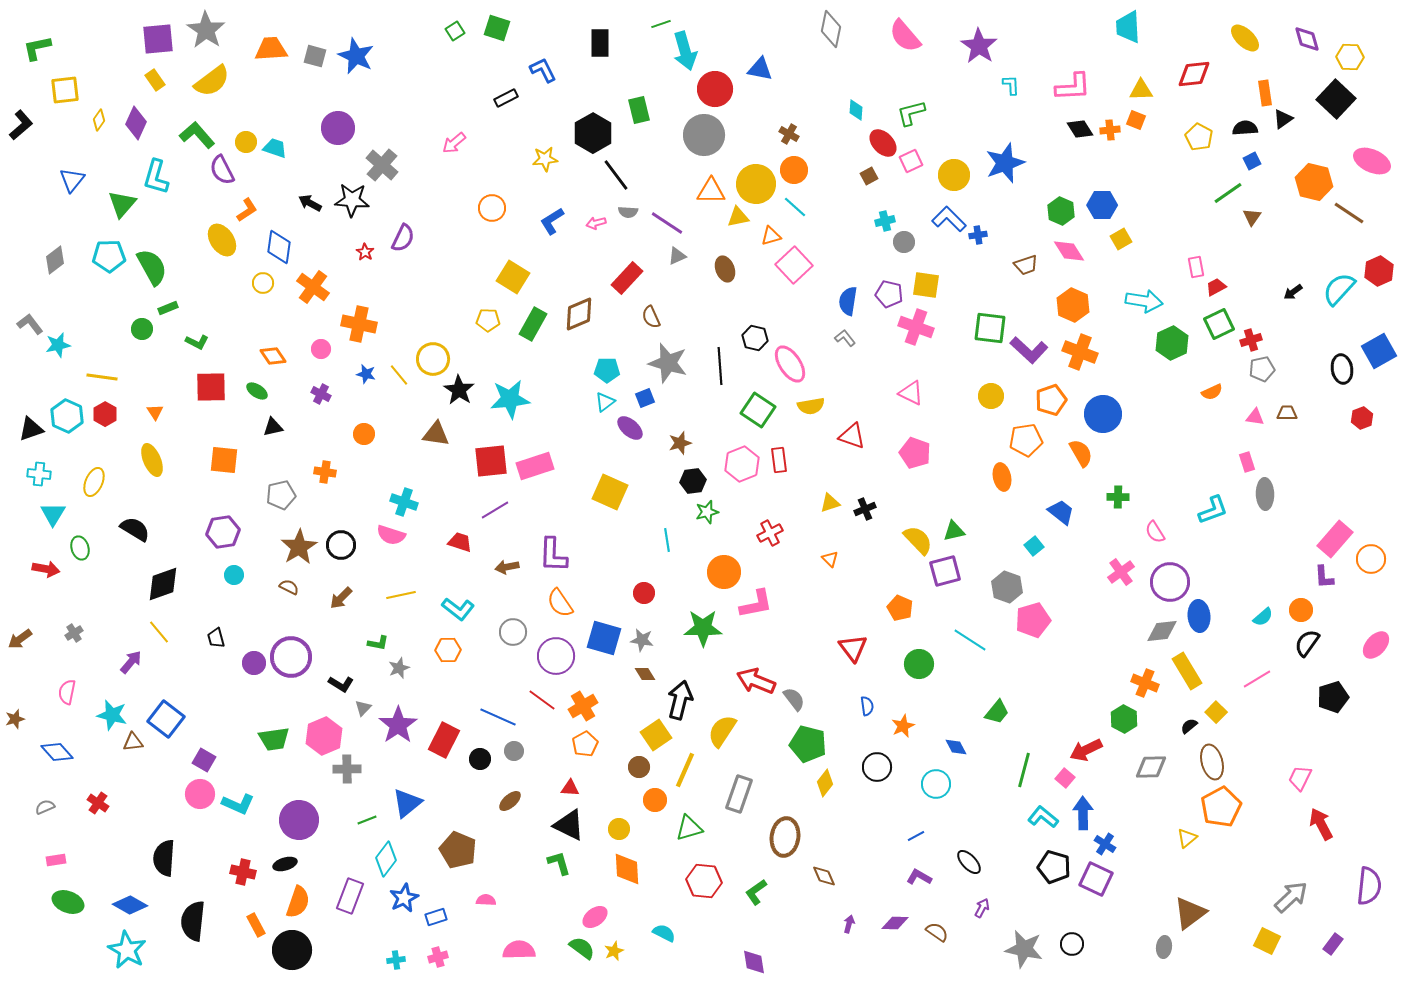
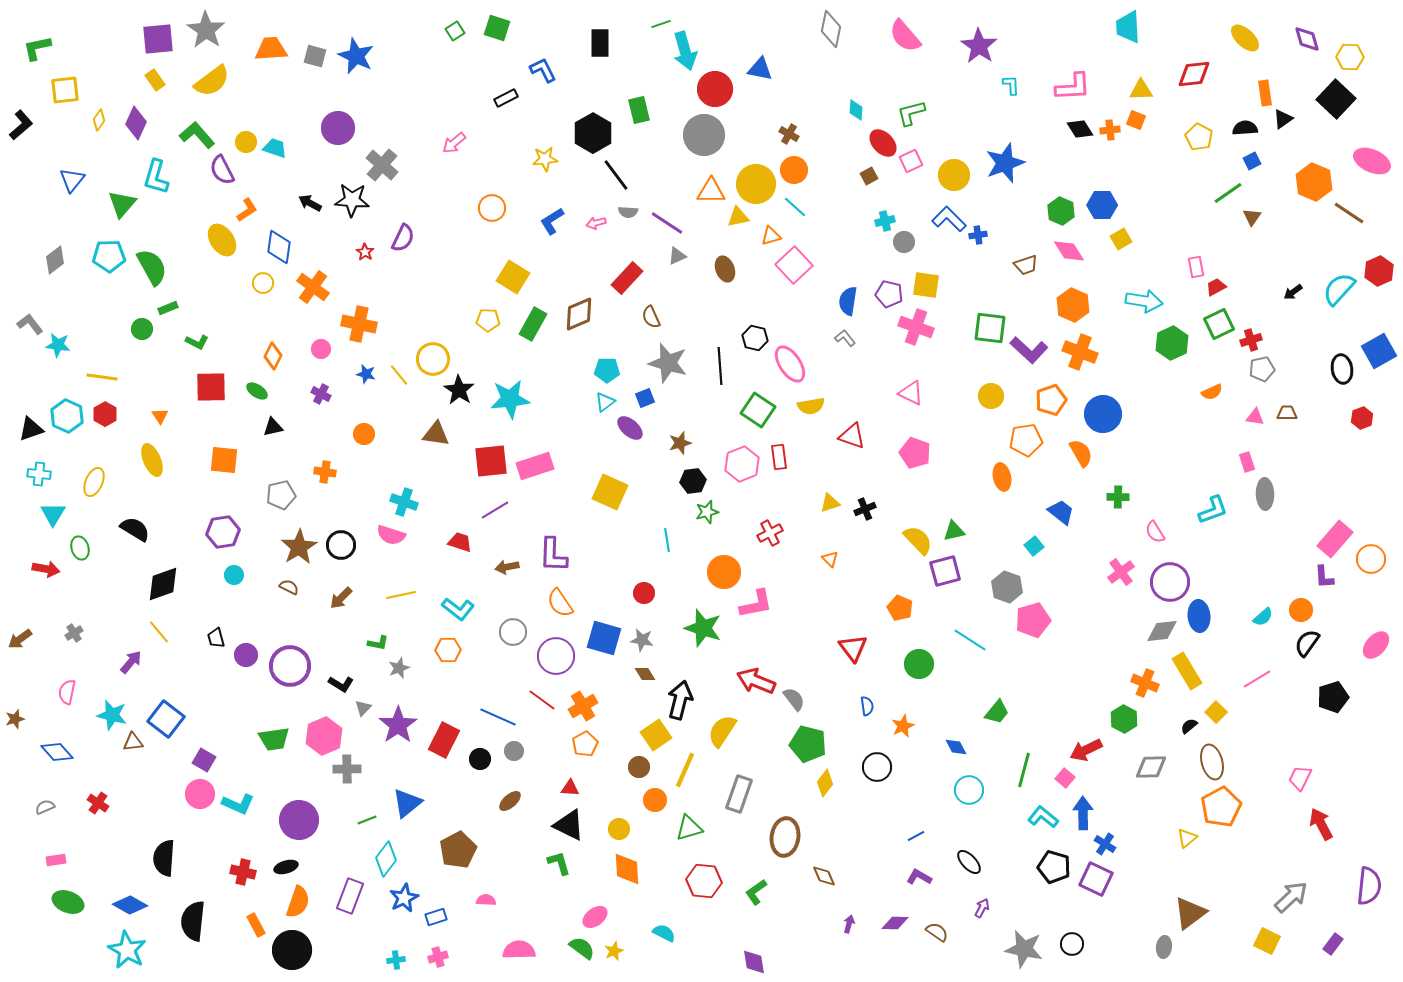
orange hexagon at (1314, 182): rotated 9 degrees clockwise
cyan star at (58, 345): rotated 20 degrees clockwise
orange diamond at (273, 356): rotated 60 degrees clockwise
orange triangle at (155, 412): moved 5 px right, 4 px down
red rectangle at (779, 460): moved 3 px up
green star at (703, 628): rotated 18 degrees clockwise
purple circle at (291, 657): moved 1 px left, 9 px down
purple circle at (254, 663): moved 8 px left, 8 px up
cyan circle at (936, 784): moved 33 px right, 6 px down
brown pentagon at (458, 850): rotated 21 degrees clockwise
black ellipse at (285, 864): moved 1 px right, 3 px down
